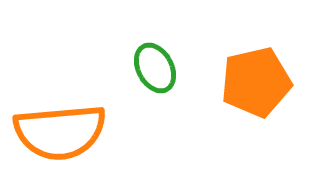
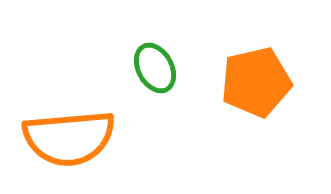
orange semicircle: moved 9 px right, 6 px down
